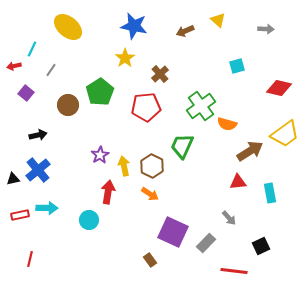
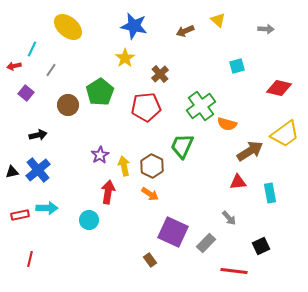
black triangle at (13, 179): moved 1 px left, 7 px up
